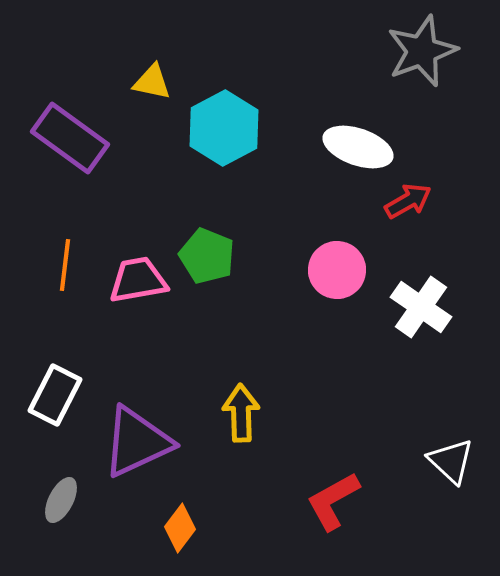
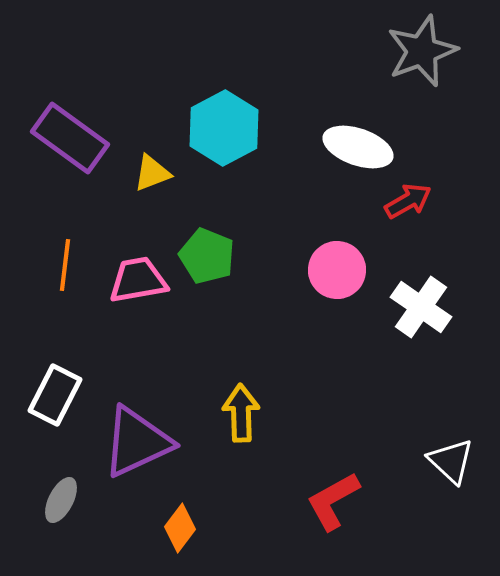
yellow triangle: moved 91 px down; rotated 33 degrees counterclockwise
